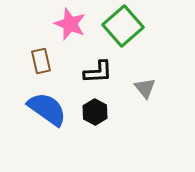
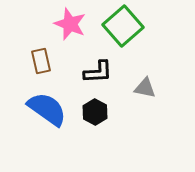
gray triangle: rotated 40 degrees counterclockwise
